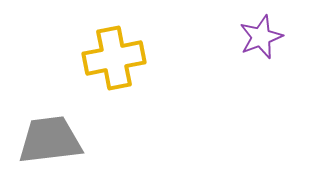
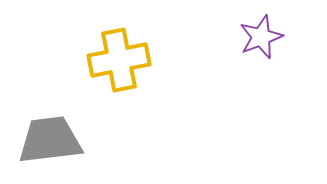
yellow cross: moved 5 px right, 2 px down
